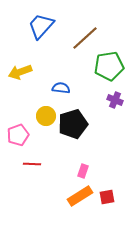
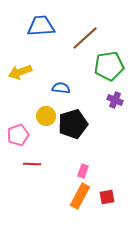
blue trapezoid: rotated 44 degrees clockwise
orange rectangle: rotated 30 degrees counterclockwise
